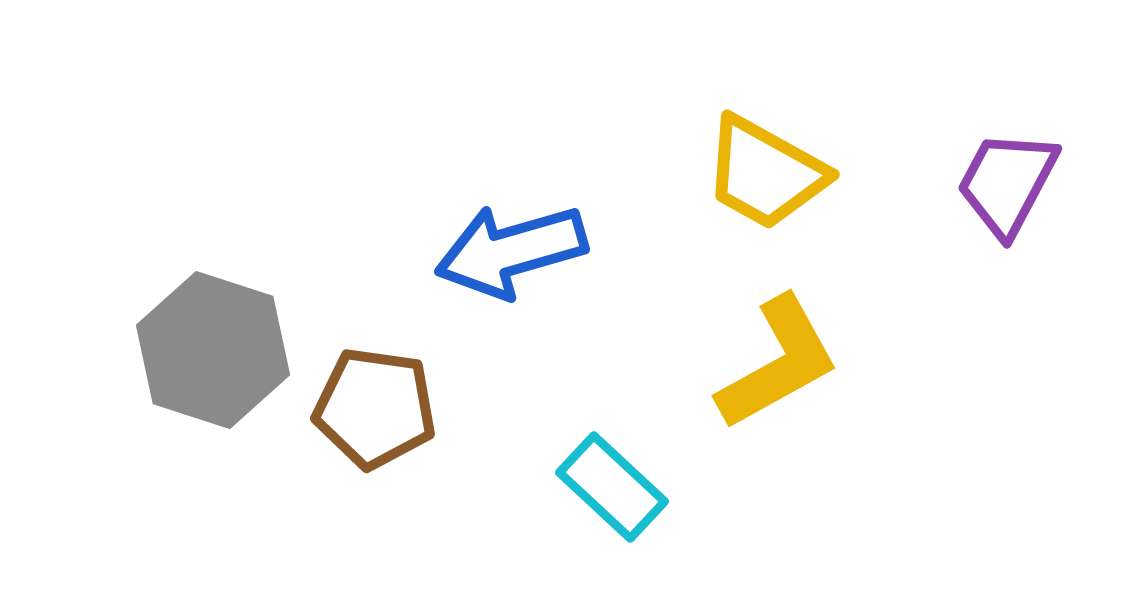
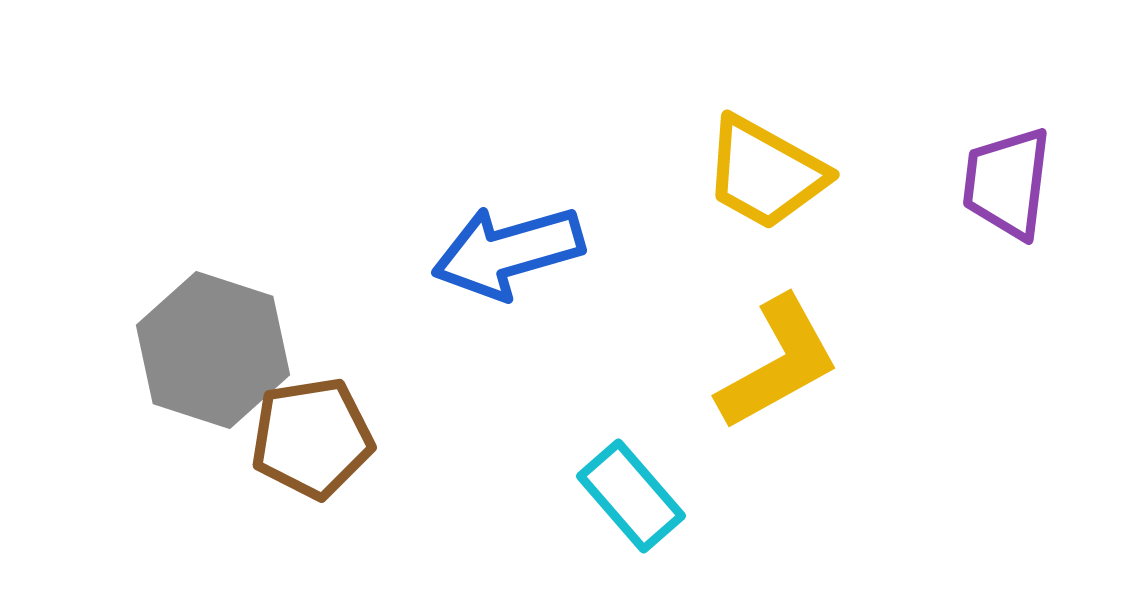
purple trapezoid: rotated 21 degrees counterclockwise
blue arrow: moved 3 px left, 1 px down
brown pentagon: moved 63 px left, 30 px down; rotated 17 degrees counterclockwise
cyan rectangle: moved 19 px right, 9 px down; rotated 6 degrees clockwise
